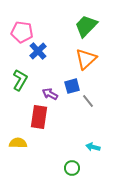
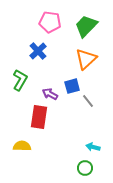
pink pentagon: moved 28 px right, 10 px up
yellow semicircle: moved 4 px right, 3 px down
green circle: moved 13 px right
